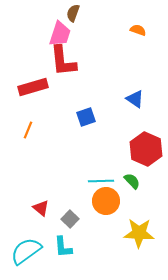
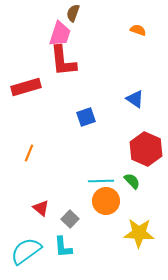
red rectangle: moved 7 px left
orange line: moved 1 px right, 23 px down
